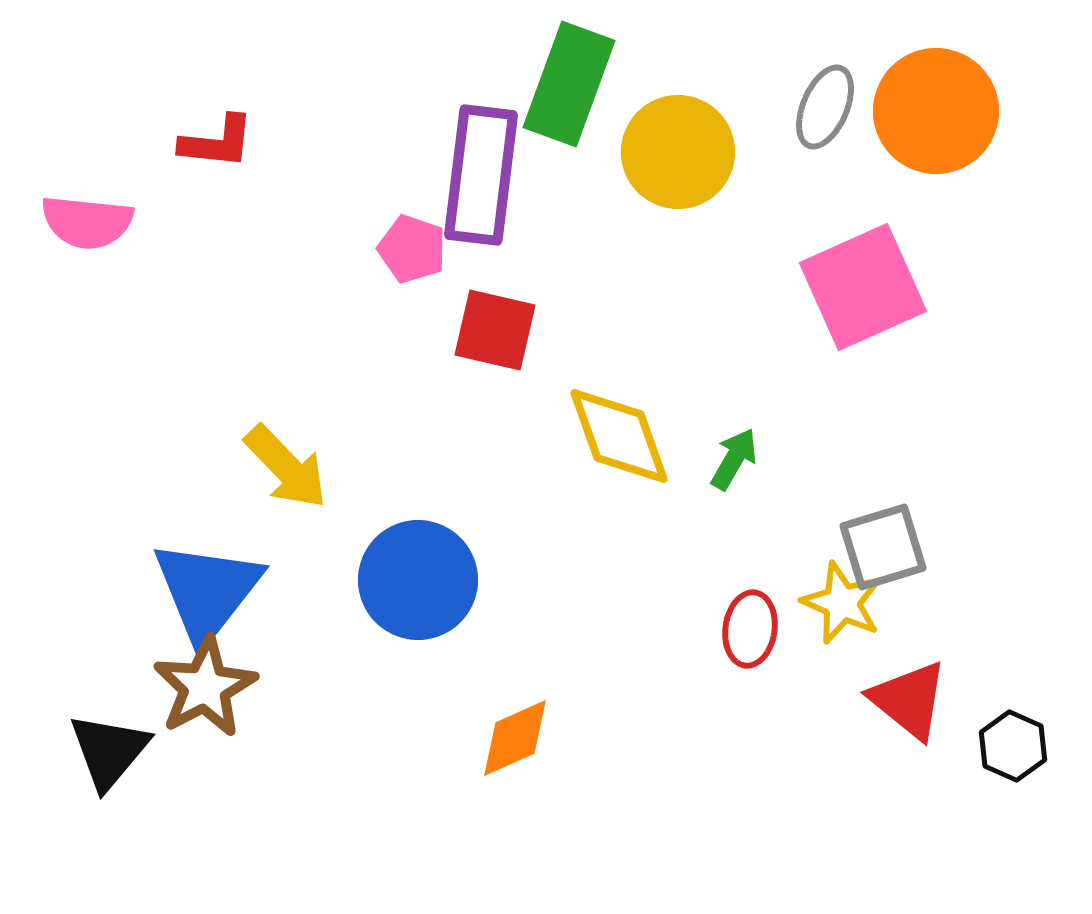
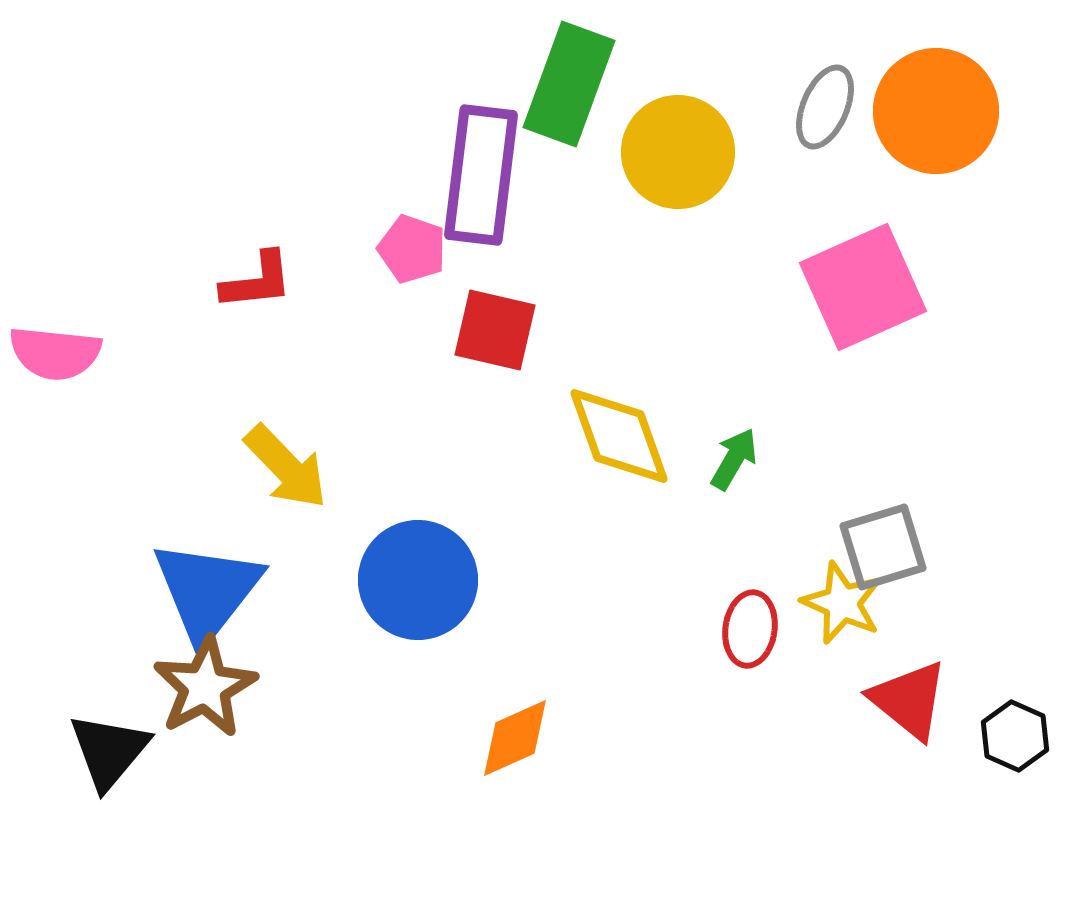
red L-shape: moved 40 px right, 139 px down; rotated 12 degrees counterclockwise
pink semicircle: moved 32 px left, 131 px down
black hexagon: moved 2 px right, 10 px up
